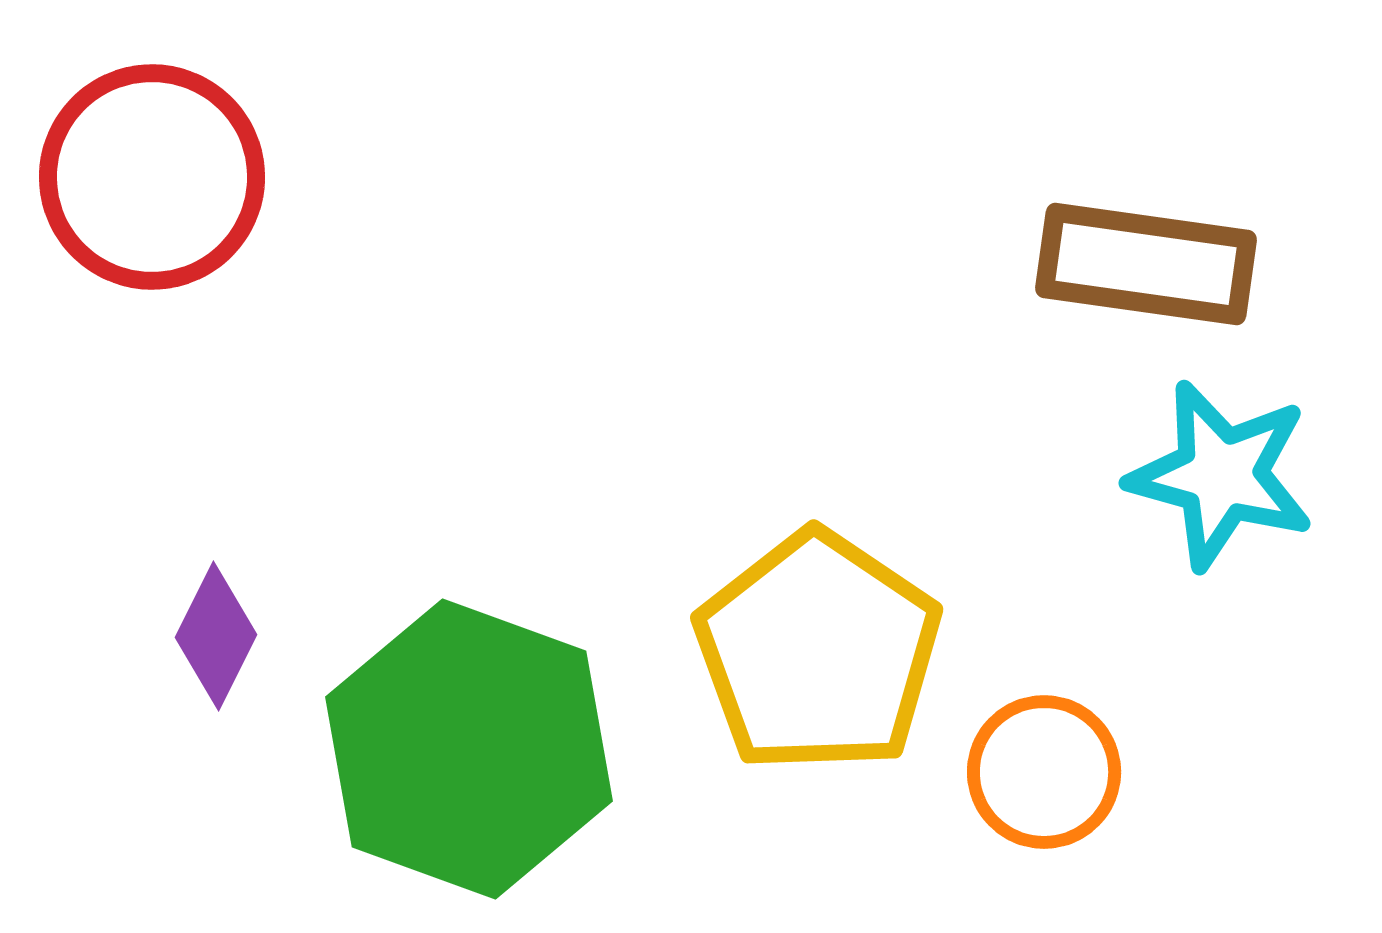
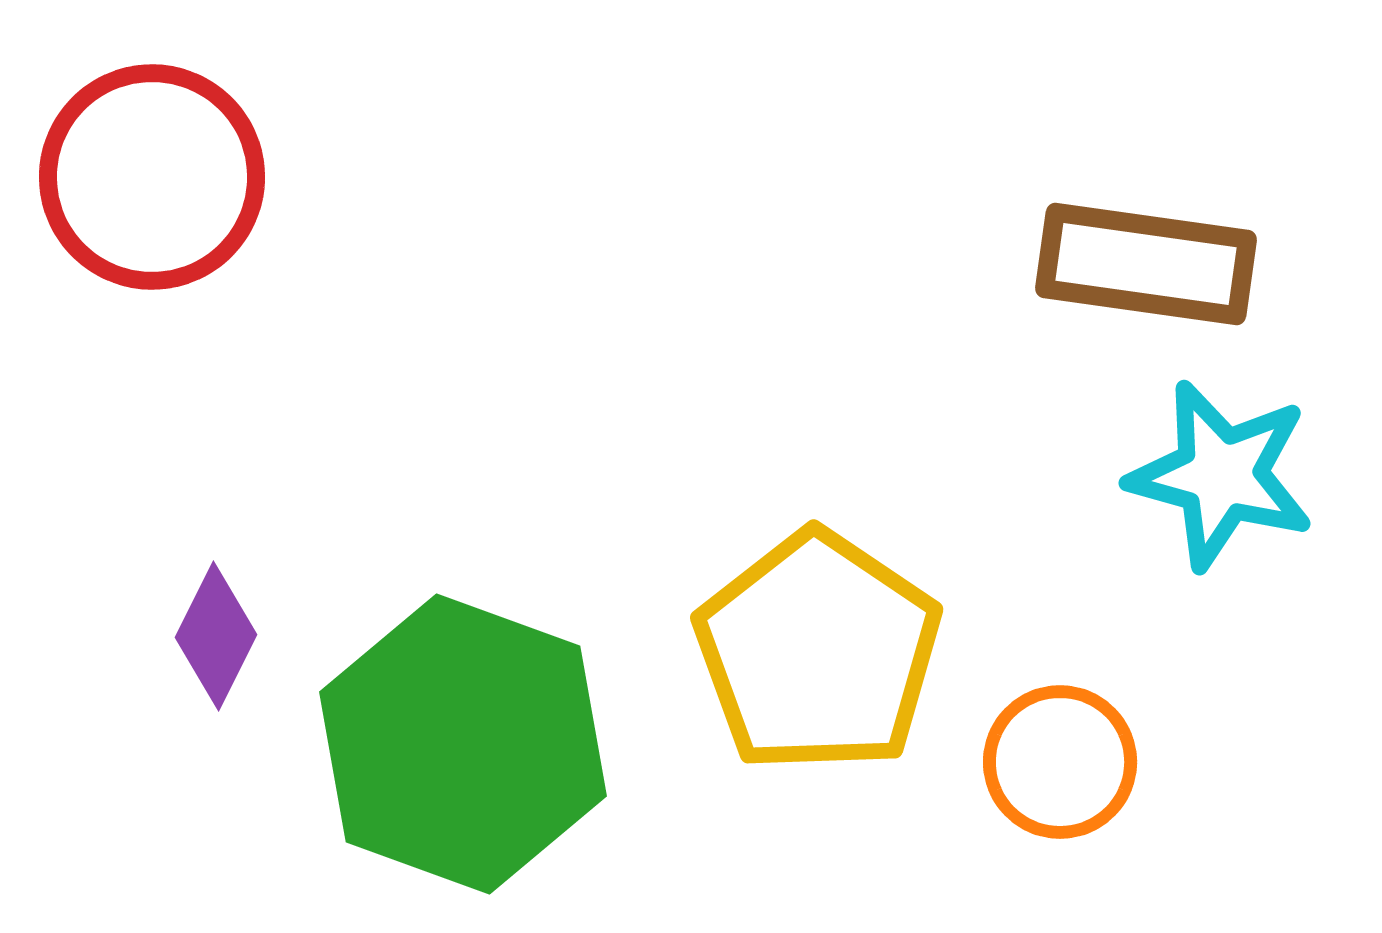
green hexagon: moved 6 px left, 5 px up
orange circle: moved 16 px right, 10 px up
